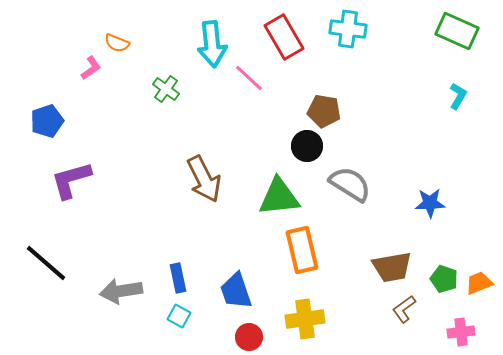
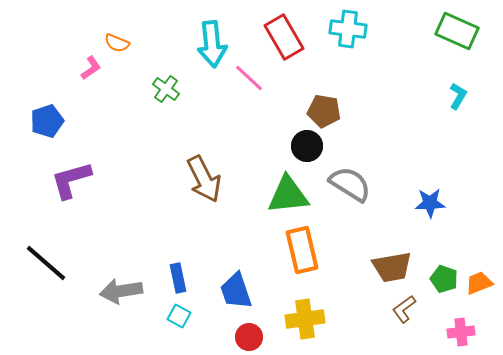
green triangle: moved 9 px right, 2 px up
